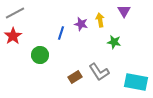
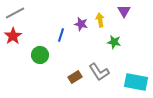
blue line: moved 2 px down
